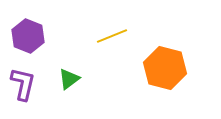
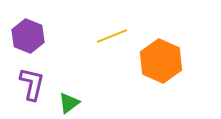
orange hexagon: moved 4 px left, 7 px up; rotated 9 degrees clockwise
green triangle: moved 24 px down
purple L-shape: moved 9 px right
